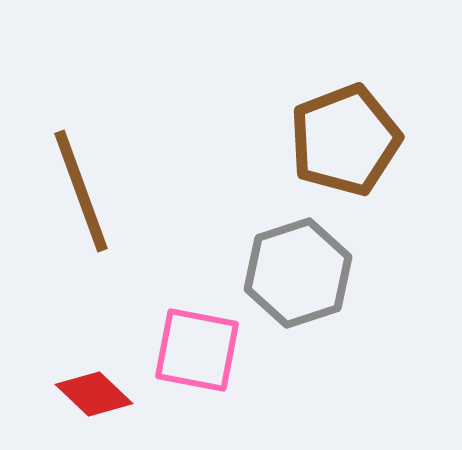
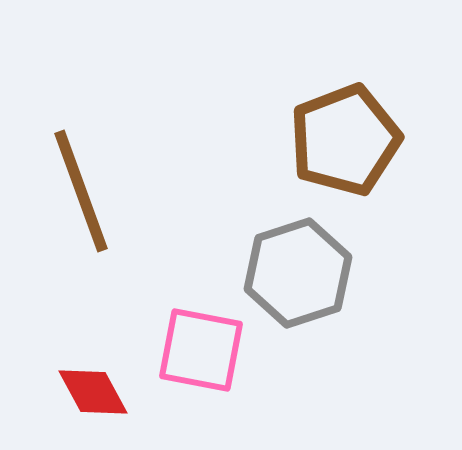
pink square: moved 4 px right
red diamond: moved 1 px left, 2 px up; rotated 18 degrees clockwise
